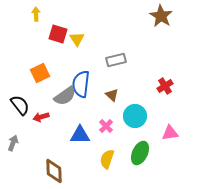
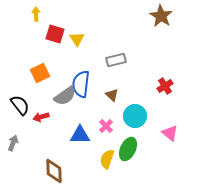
red square: moved 3 px left
pink triangle: rotated 48 degrees clockwise
green ellipse: moved 12 px left, 4 px up
